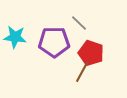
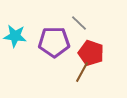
cyan star: moved 1 px up
